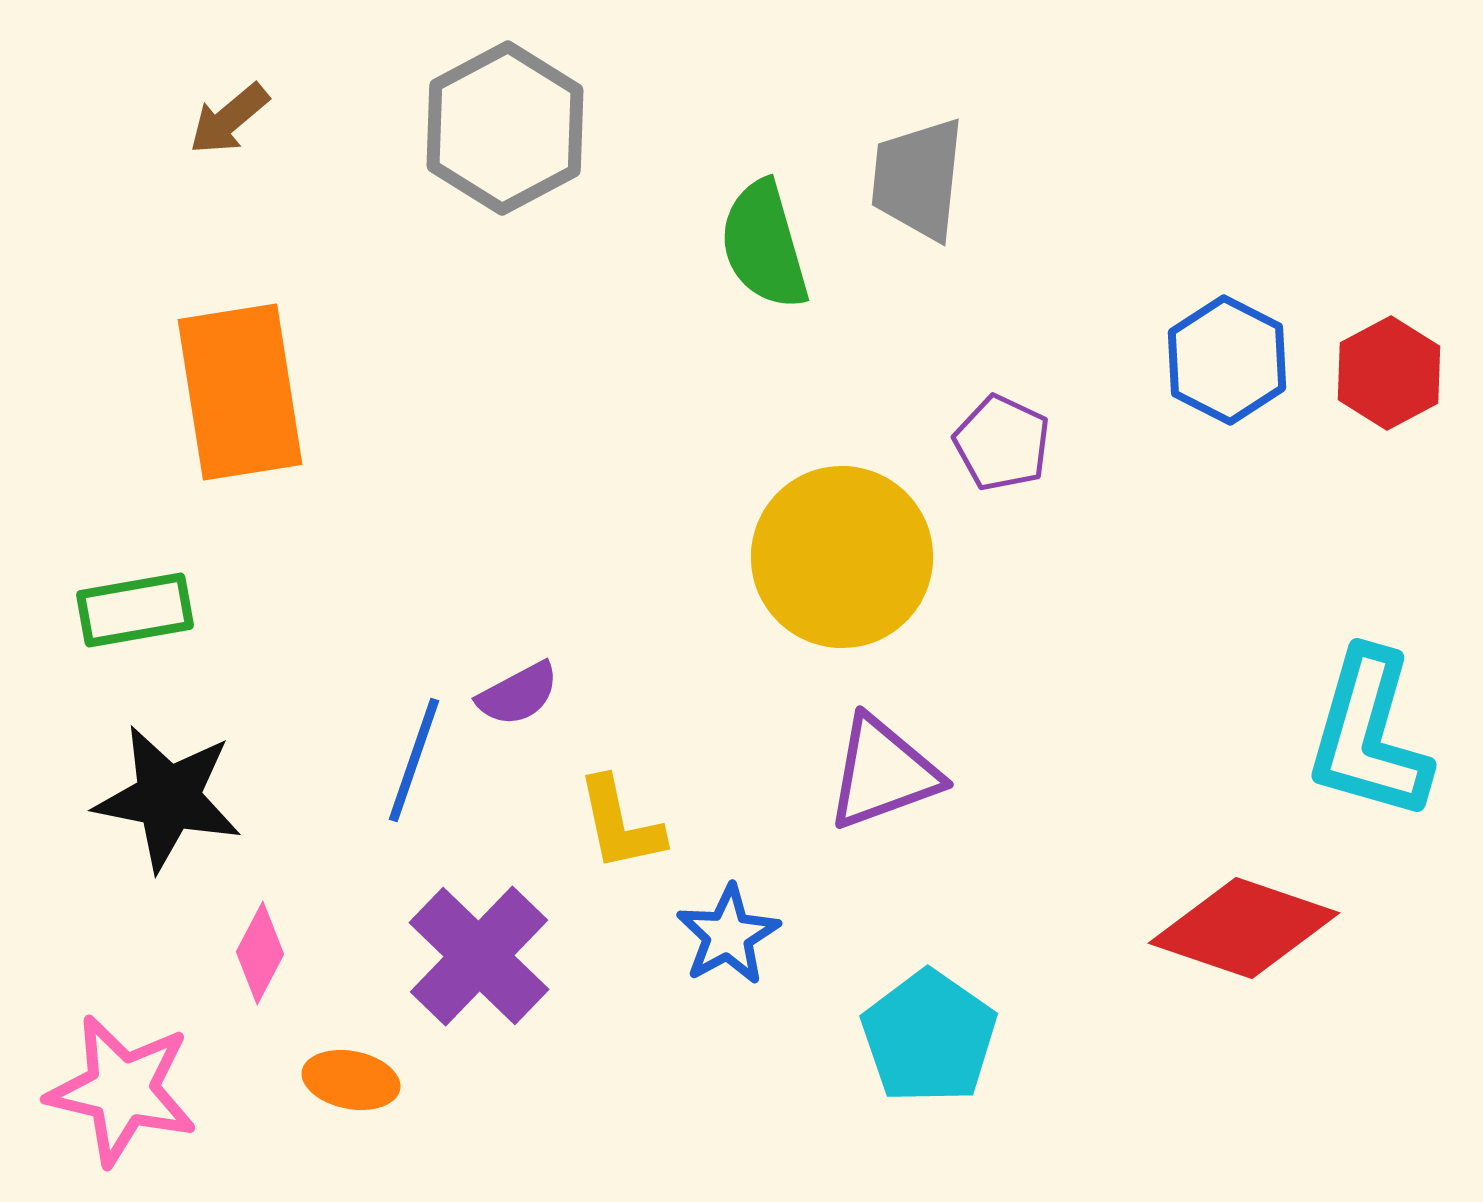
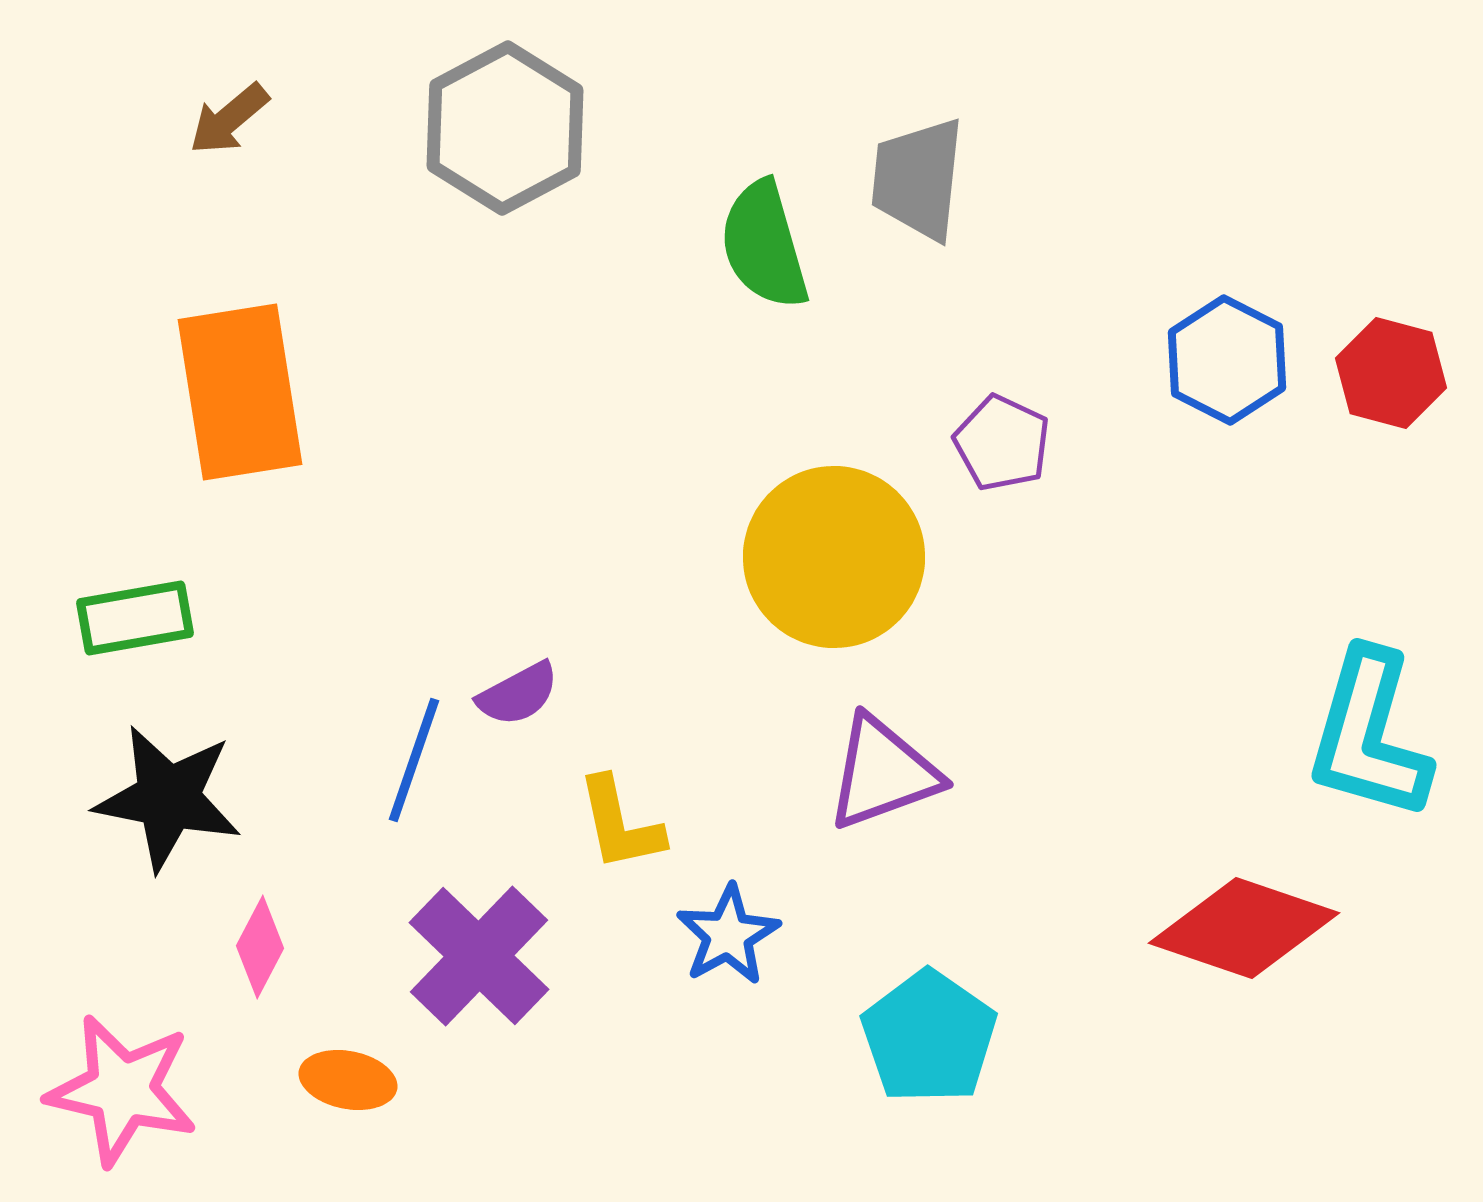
red hexagon: moved 2 px right; rotated 17 degrees counterclockwise
yellow circle: moved 8 px left
green rectangle: moved 8 px down
pink diamond: moved 6 px up
orange ellipse: moved 3 px left
